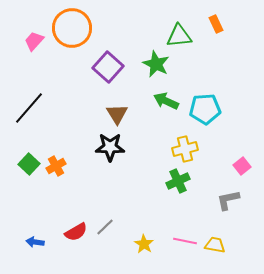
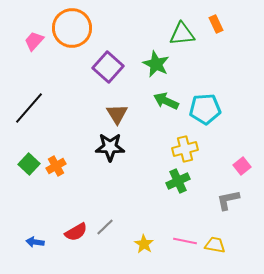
green triangle: moved 3 px right, 2 px up
